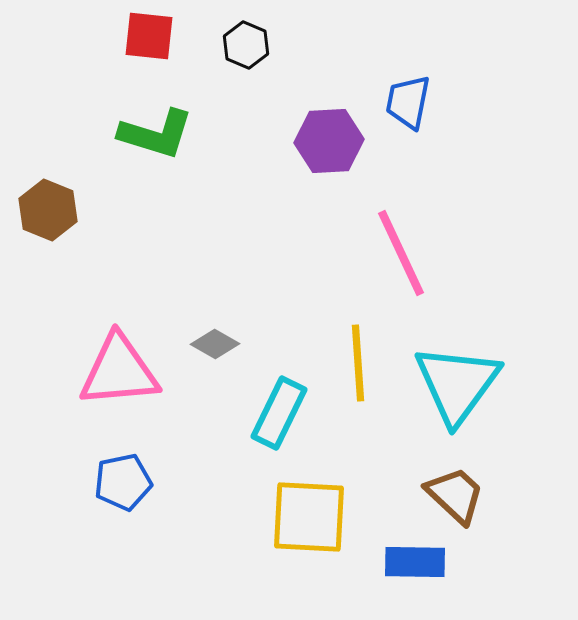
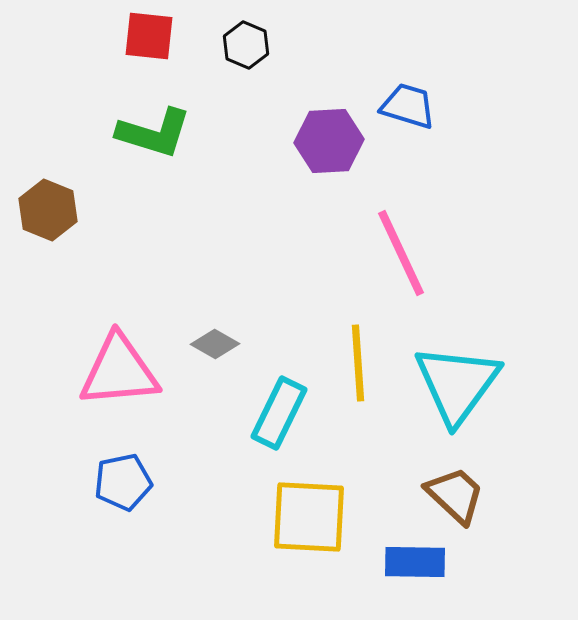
blue trapezoid: moved 4 px down; rotated 96 degrees clockwise
green L-shape: moved 2 px left, 1 px up
